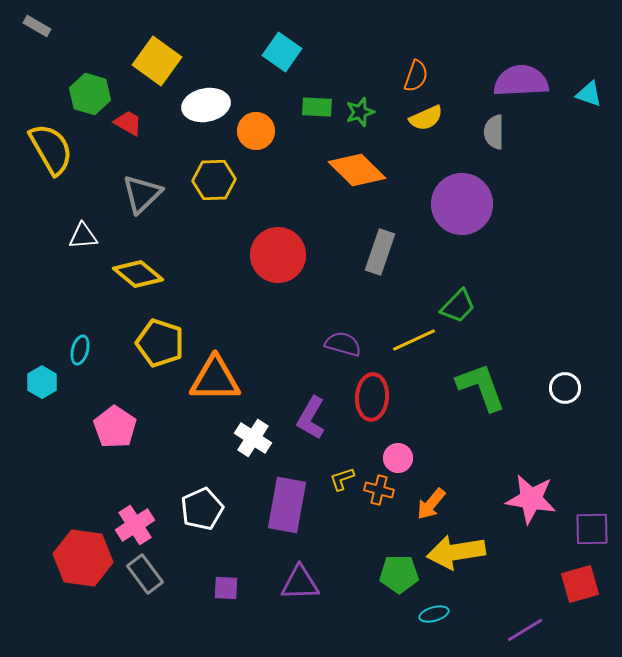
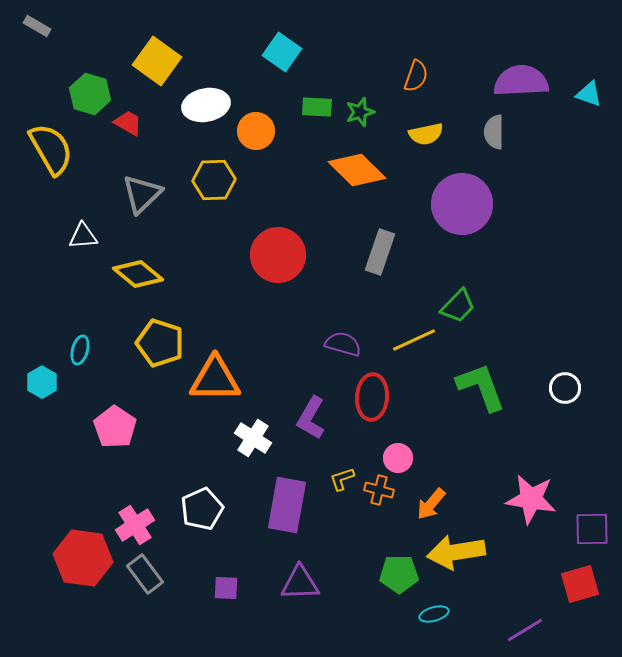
yellow semicircle at (426, 118): moved 16 px down; rotated 12 degrees clockwise
